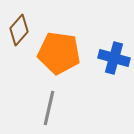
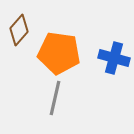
gray line: moved 6 px right, 10 px up
